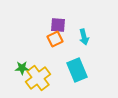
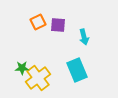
orange square: moved 17 px left, 17 px up
